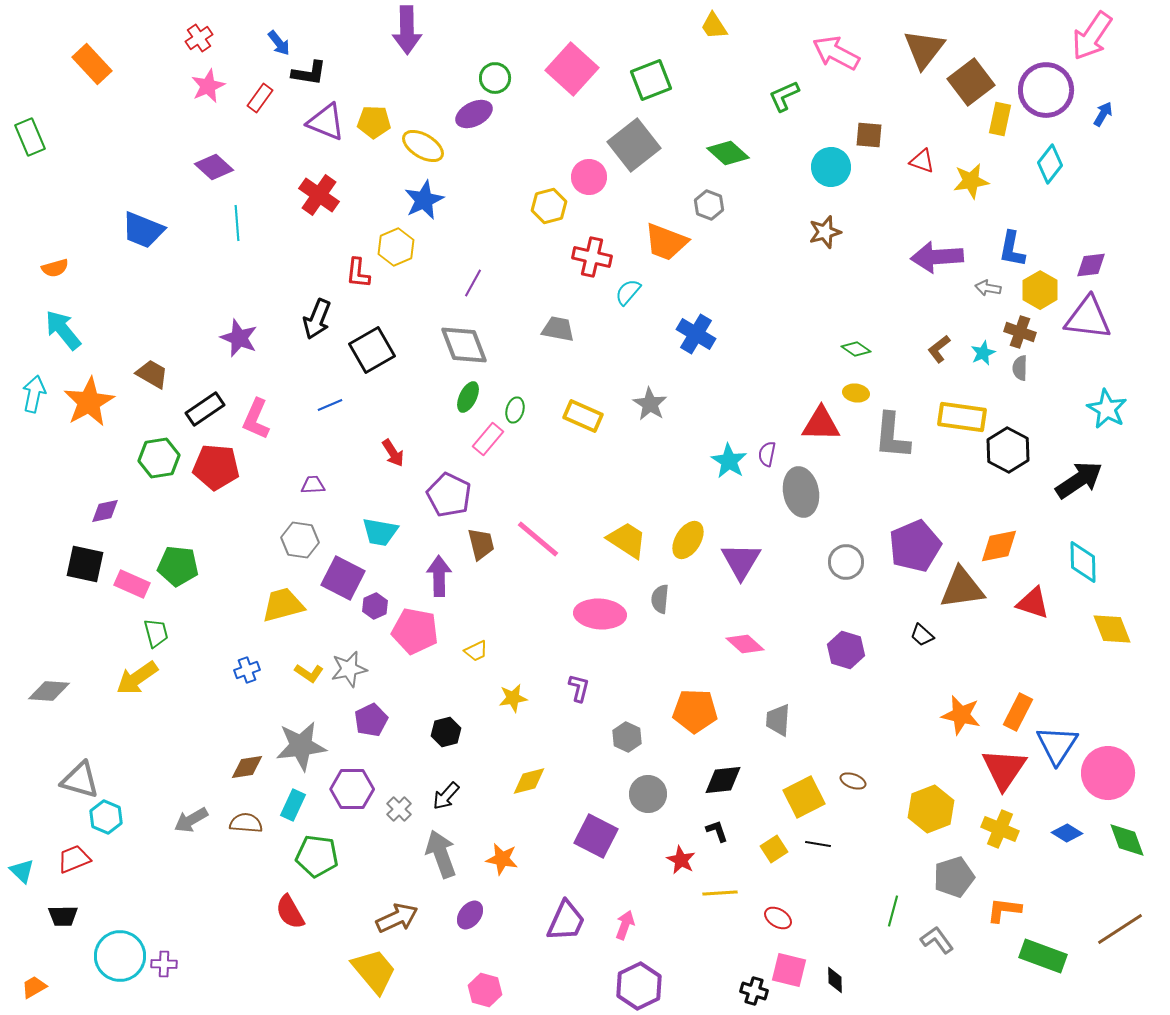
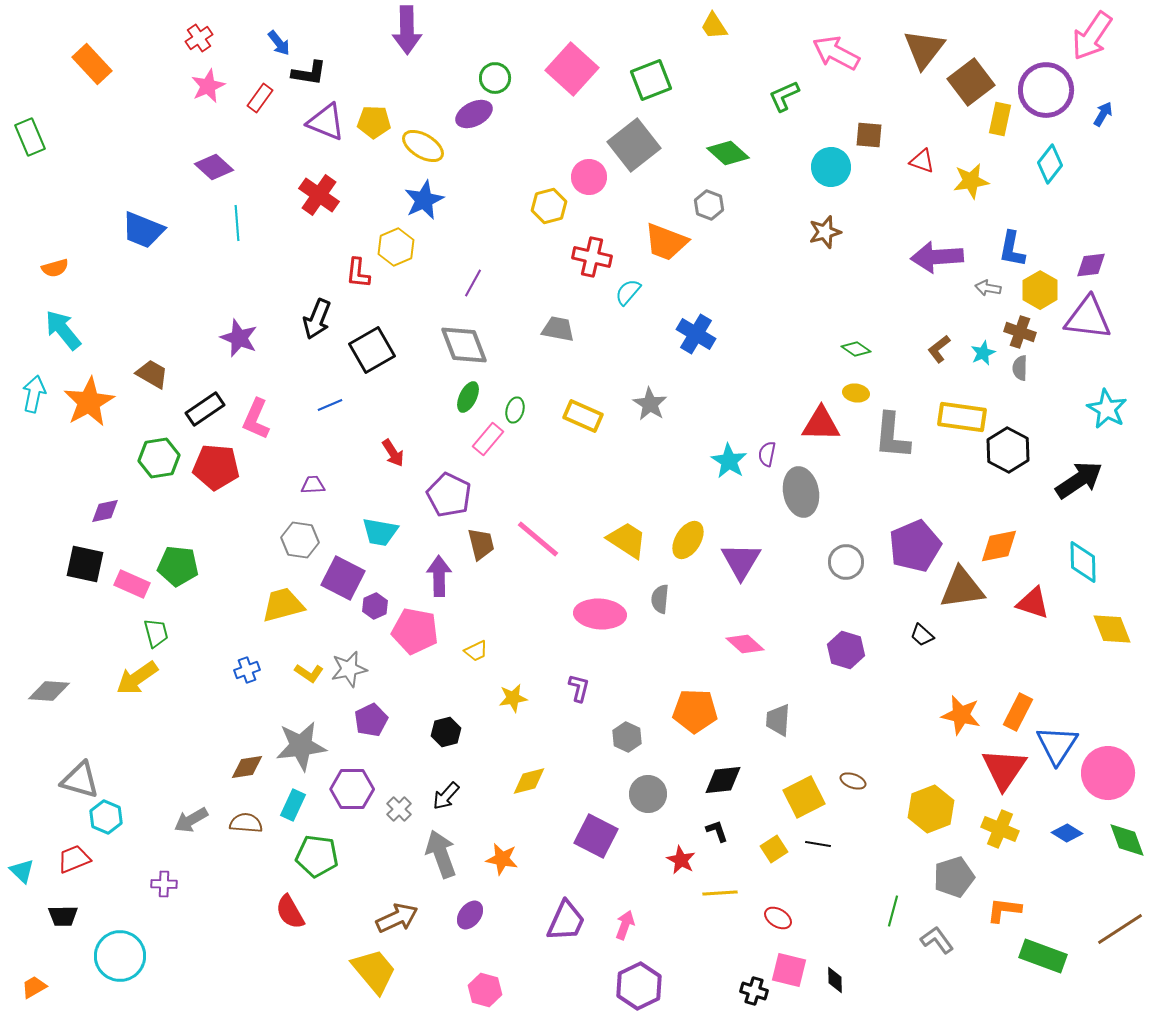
purple cross at (164, 964): moved 80 px up
